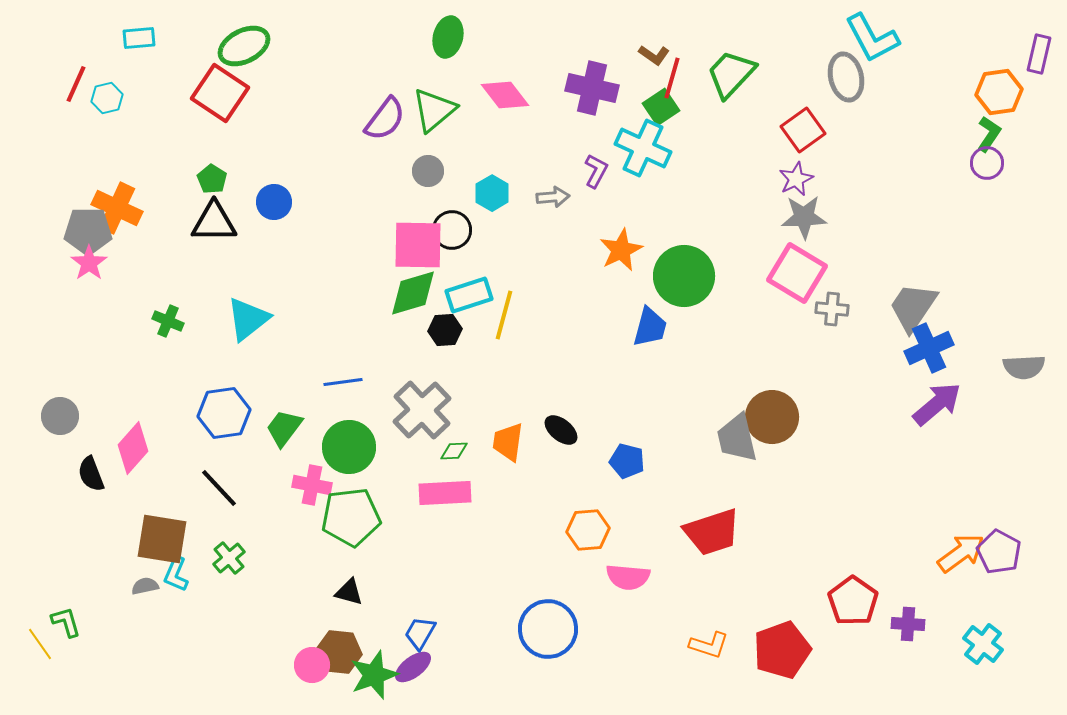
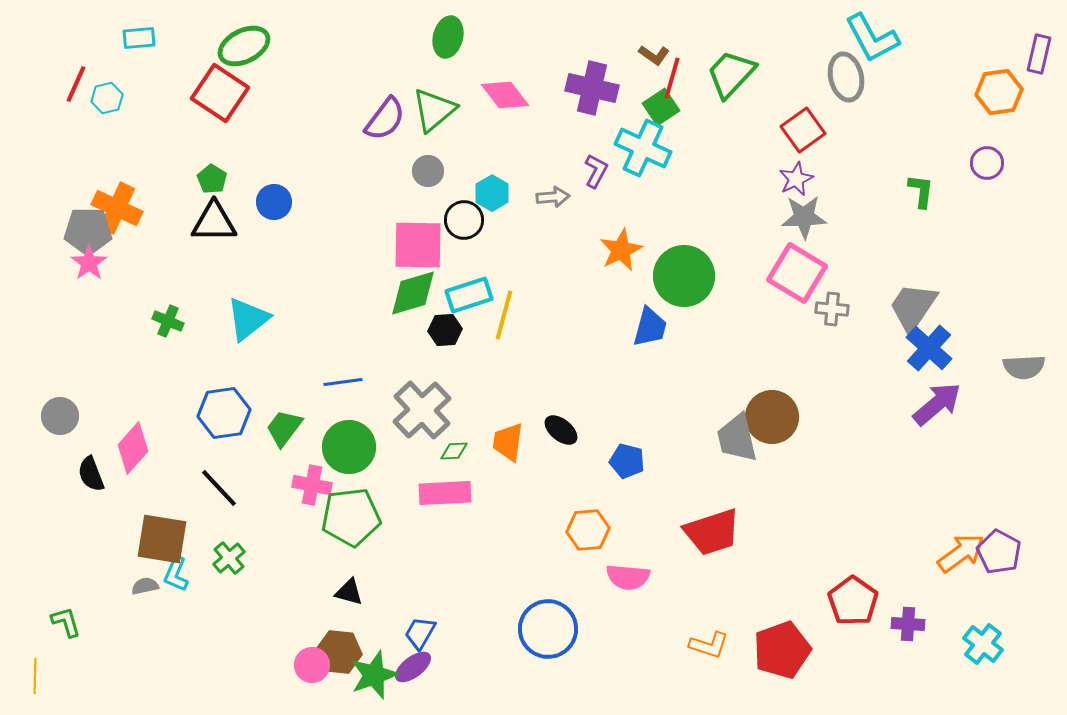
green L-shape at (989, 134): moved 68 px left, 57 px down; rotated 27 degrees counterclockwise
black circle at (452, 230): moved 12 px right, 10 px up
blue cross at (929, 348): rotated 24 degrees counterclockwise
yellow line at (40, 644): moved 5 px left, 32 px down; rotated 36 degrees clockwise
